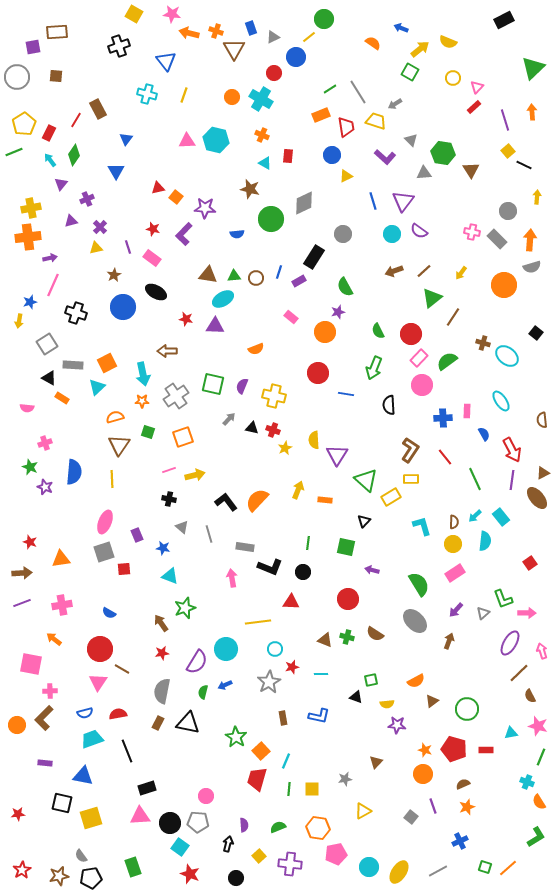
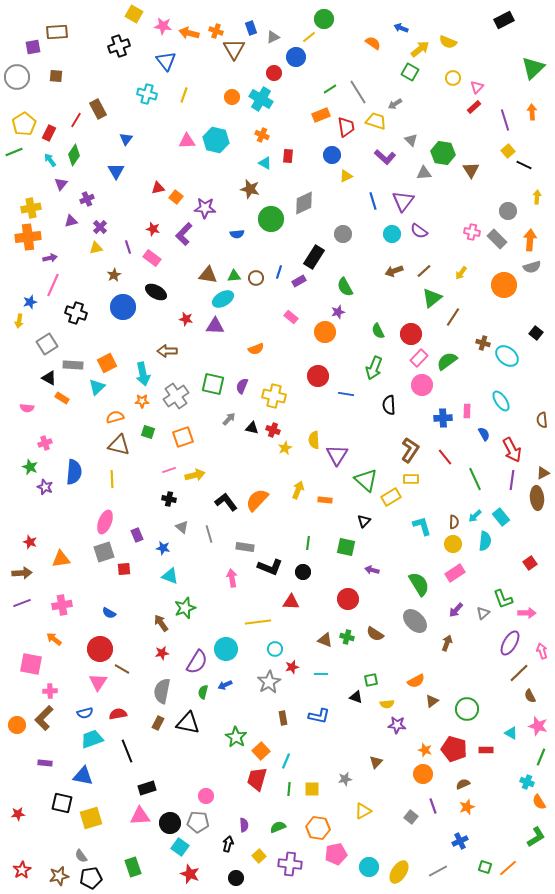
pink star at (172, 14): moved 9 px left, 12 px down
red circle at (318, 373): moved 3 px down
brown triangle at (119, 445): rotated 50 degrees counterclockwise
brown ellipse at (537, 498): rotated 35 degrees clockwise
brown arrow at (449, 641): moved 2 px left, 2 px down
cyan triangle at (511, 733): rotated 40 degrees clockwise
